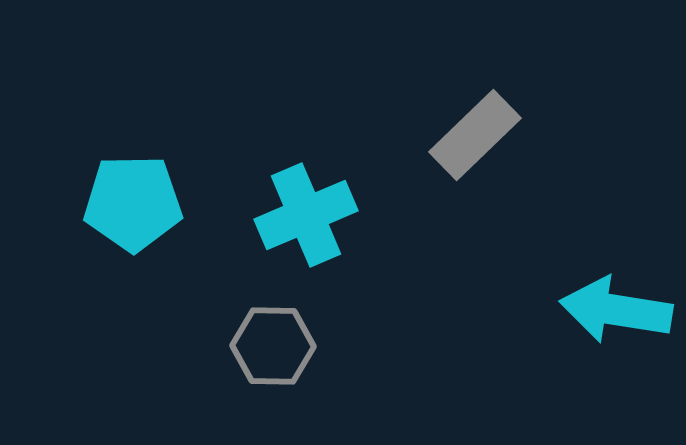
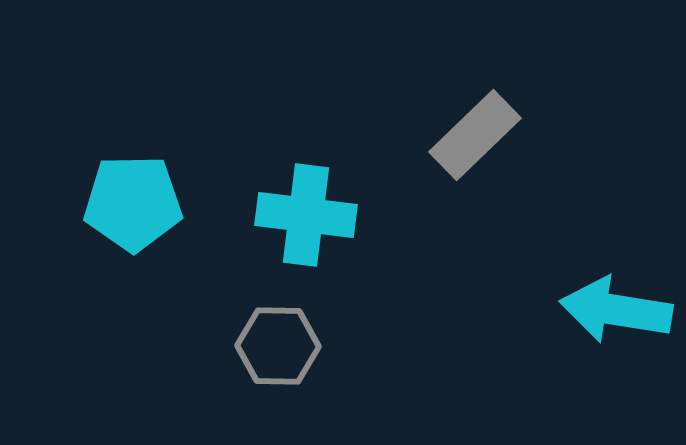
cyan cross: rotated 30 degrees clockwise
gray hexagon: moved 5 px right
